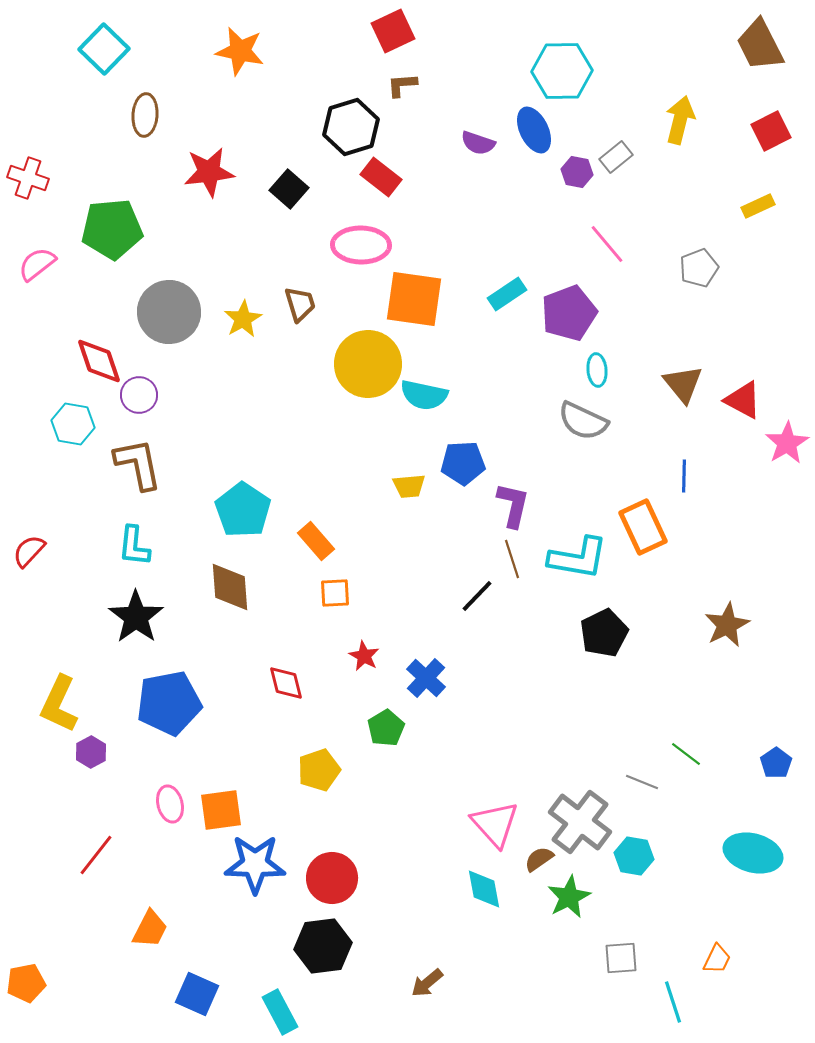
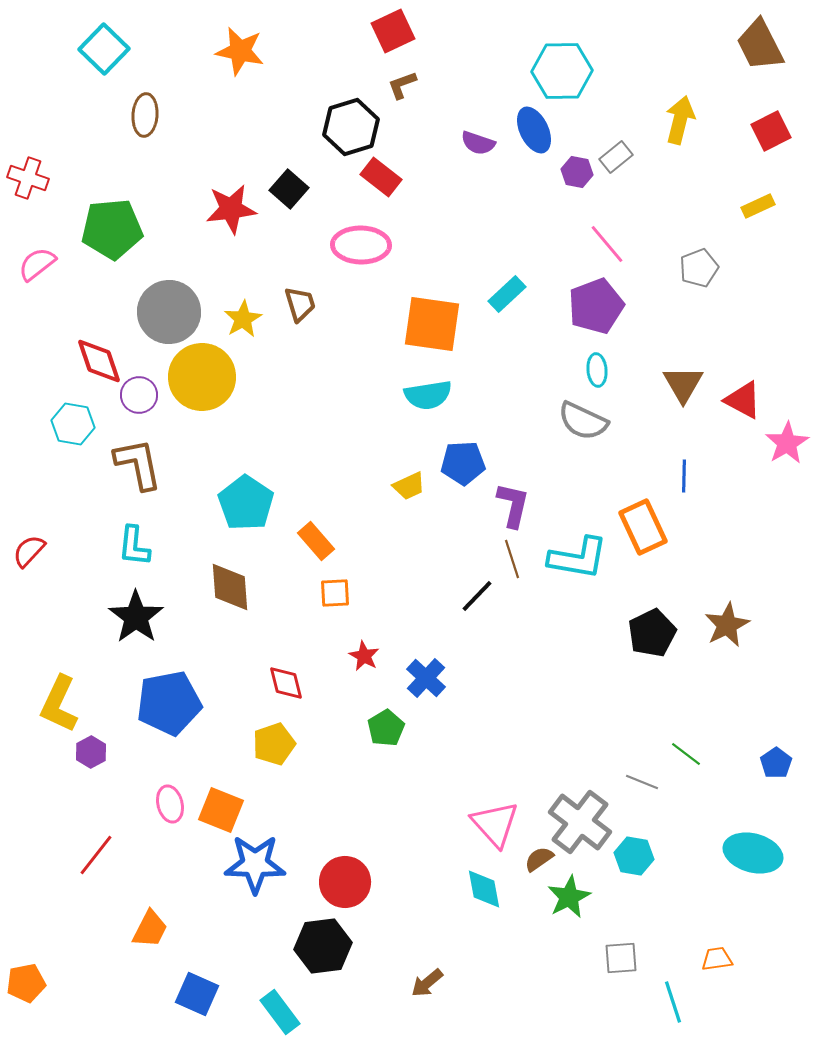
brown L-shape at (402, 85): rotated 16 degrees counterclockwise
red star at (209, 172): moved 22 px right, 37 px down
cyan rectangle at (507, 294): rotated 9 degrees counterclockwise
orange square at (414, 299): moved 18 px right, 25 px down
purple pentagon at (569, 313): moved 27 px right, 7 px up
yellow circle at (368, 364): moved 166 px left, 13 px down
brown triangle at (683, 384): rotated 9 degrees clockwise
cyan semicircle at (424, 395): moved 4 px right; rotated 21 degrees counterclockwise
yellow trapezoid at (409, 486): rotated 20 degrees counterclockwise
cyan pentagon at (243, 510): moved 3 px right, 7 px up
black pentagon at (604, 633): moved 48 px right
yellow pentagon at (319, 770): moved 45 px left, 26 px up
orange square at (221, 810): rotated 30 degrees clockwise
red circle at (332, 878): moved 13 px right, 4 px down
orange trapezoid at (717, 959): rotated 124 degrees counterclockwise
cyan rectangle at (280, 1012): rotated 9 degrees counterclockwise
